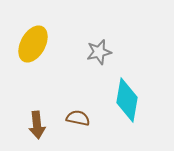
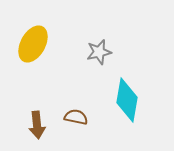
brown semicircle: moved 2 px left, 1 px up
